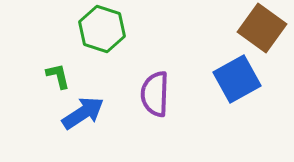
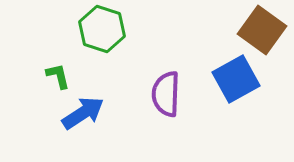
brown square: moved 2 px down
blue square: moved 1 px left
purple semicircle: moved 11 px right
